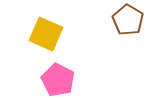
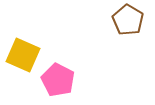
yellow square: moved 23 px left, 21 px down
